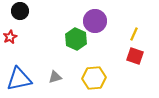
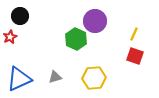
black circle: moved 5 px down
blue triangle: rotated 12 degrees counterclockwise
